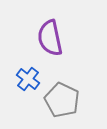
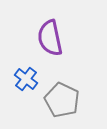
blue cross: moved 2 px left
